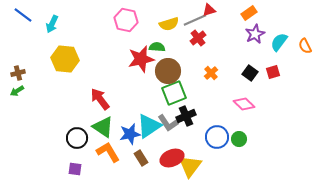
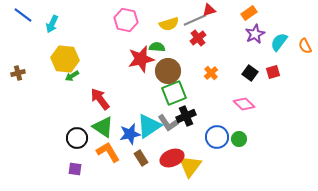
green arrow: moved 55 px right, 15 px up
